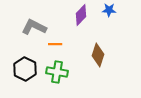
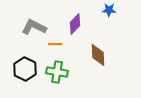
purple diamond: moved 6 px left, 9 px down
brown diamond: rotated 20 degrees counterclockwise
